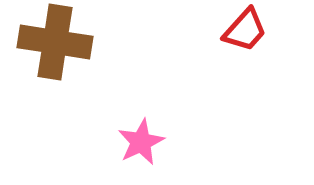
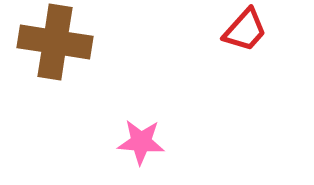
pink star: rotated 30 degrees clockwise
